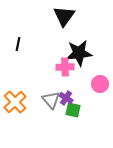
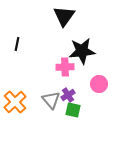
black line: moved 1 px left
black star: moved 3 px right, 2 px up
pink circle: moved 1 px left
purple cross: moved 2 px right, 3 px up; rotated 24 degrees clockwise
